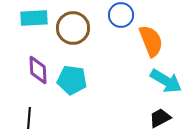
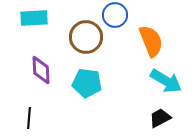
blue circle: moved 6 px left
brown circle: moved 13 px right, 9 px down
purple diamond: moved 3 px right
cyan pentagon: moved 15 px right, 3 px down
